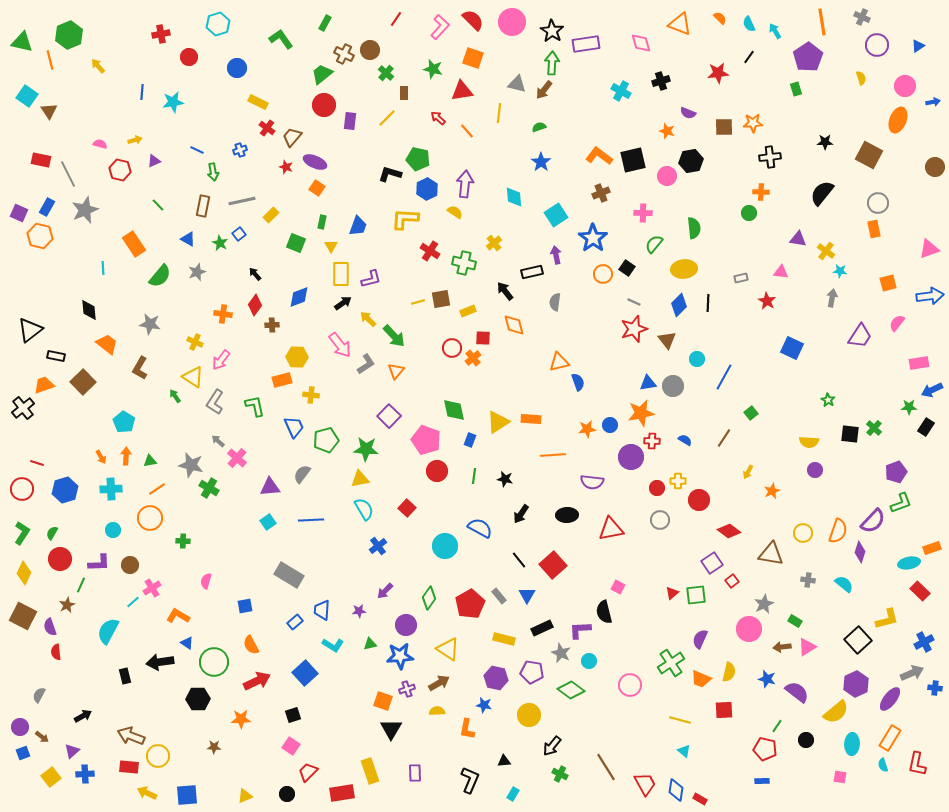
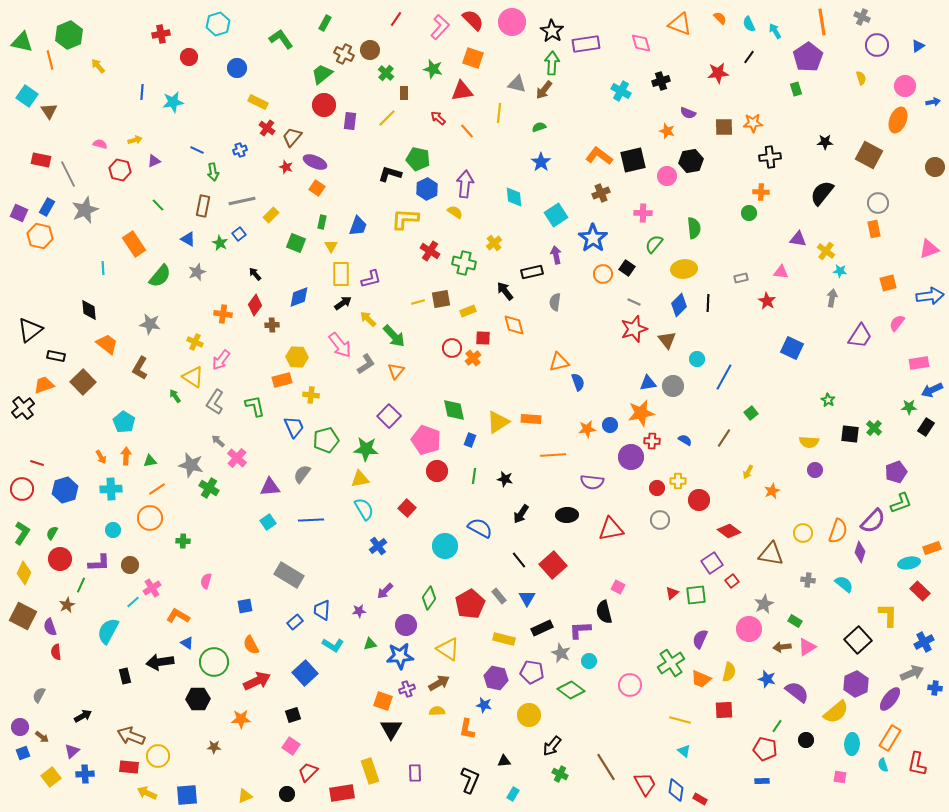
blue triangle at (527, 595): moved 3 px down
yellow L-shape at (887, 619): moved 1 px right, 4 px up; rotated 75 degrees counterclockwise
